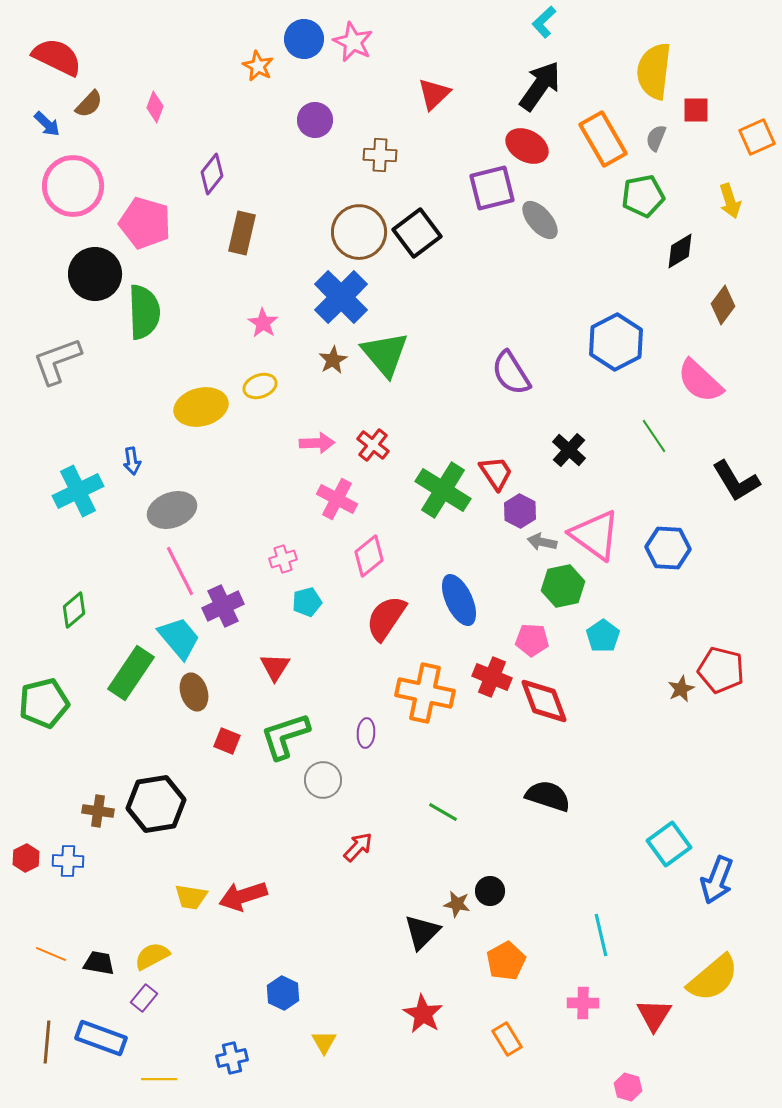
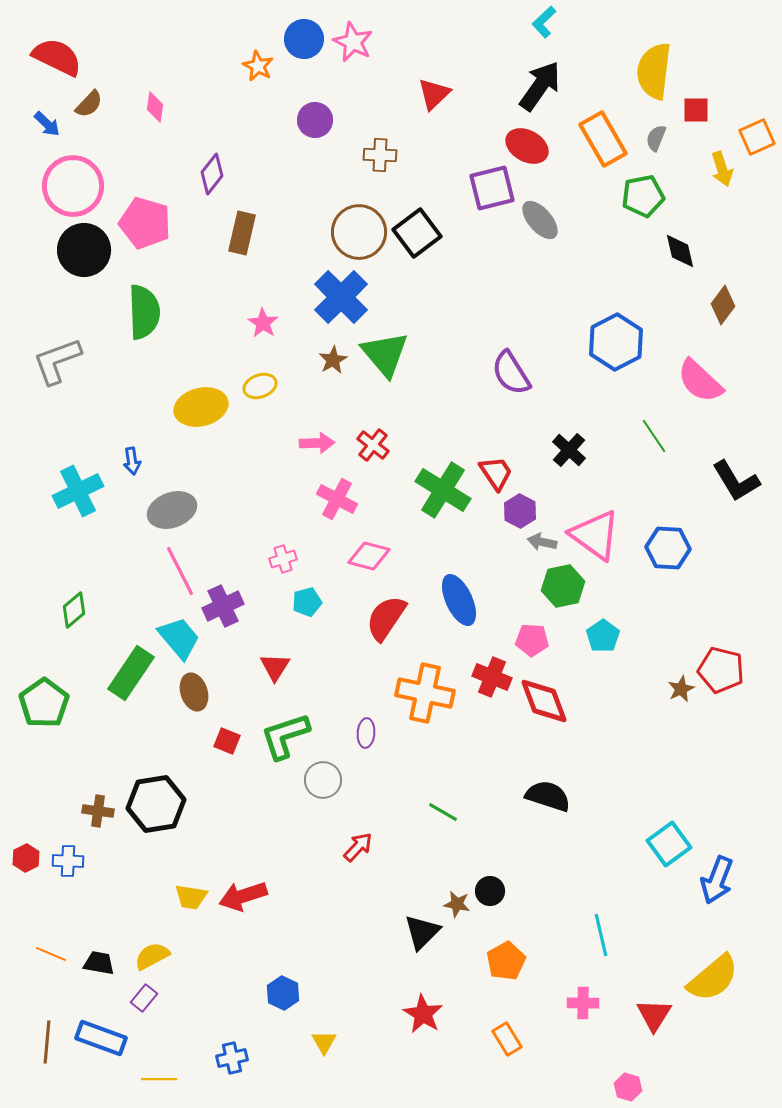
pink diamond at (155, 107): rotated 12 degrees counterclockwise
yellow arrow at (730, 201): moved 8 px left, 32 px up
black diamond at (680, 251): rotated 72 degrees counterclockwise
black circle at (95, 274): moved 11 px left, 24 px up
pink diamond at (369, 556): rotated 54 degrees clockwise
green pentagon at (44, 703): rotated 21 degrees counterclockwise
